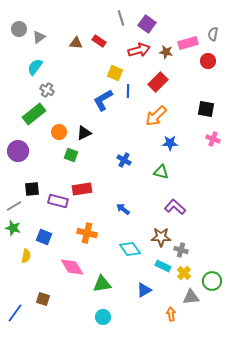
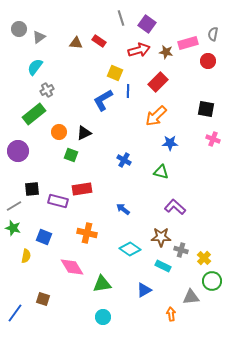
gray cross at (47, 90): rotated 32 degrees clockwise
cyan diamond at (130, 249): rotated 20 degrees counterclockwise
yellow cross at (184, 273): moved 20 px right, 15 px up
